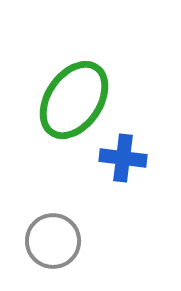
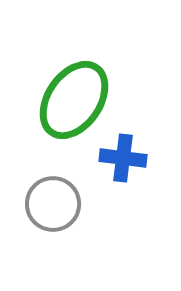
gray circle: moved 37 px up
